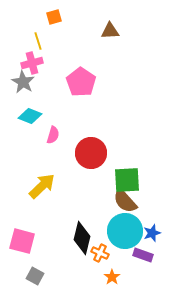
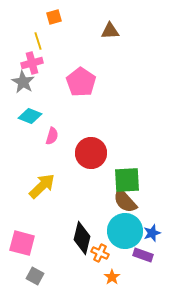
pink semicircle: moved 1 px left, 1 px down
pink square: moved 2 px down
